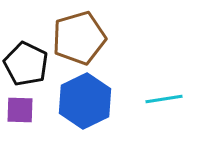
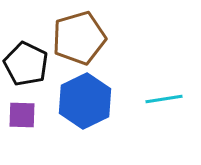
purple square: moved 2 px right, 5 px down
